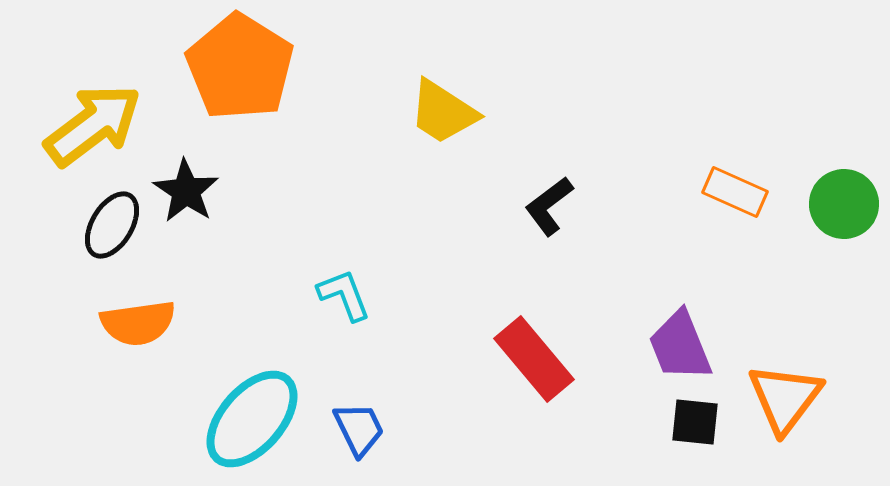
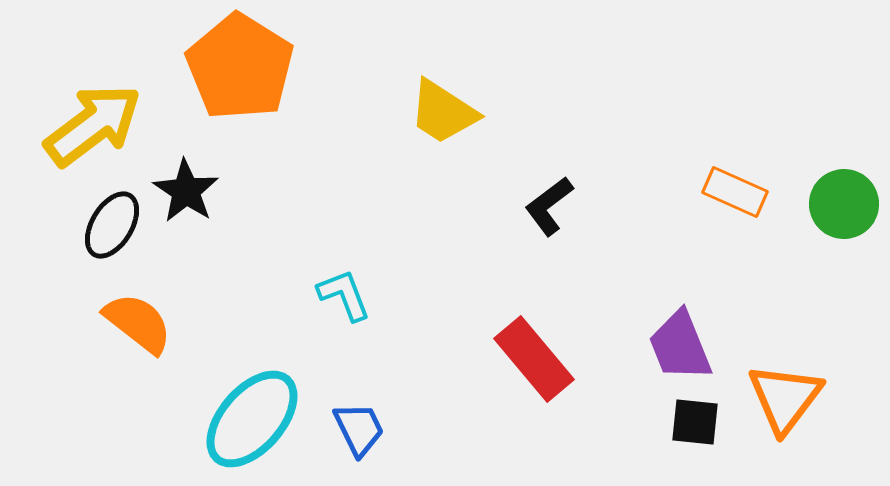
orange semicircle: rotated 134 degrees counterclockwise
